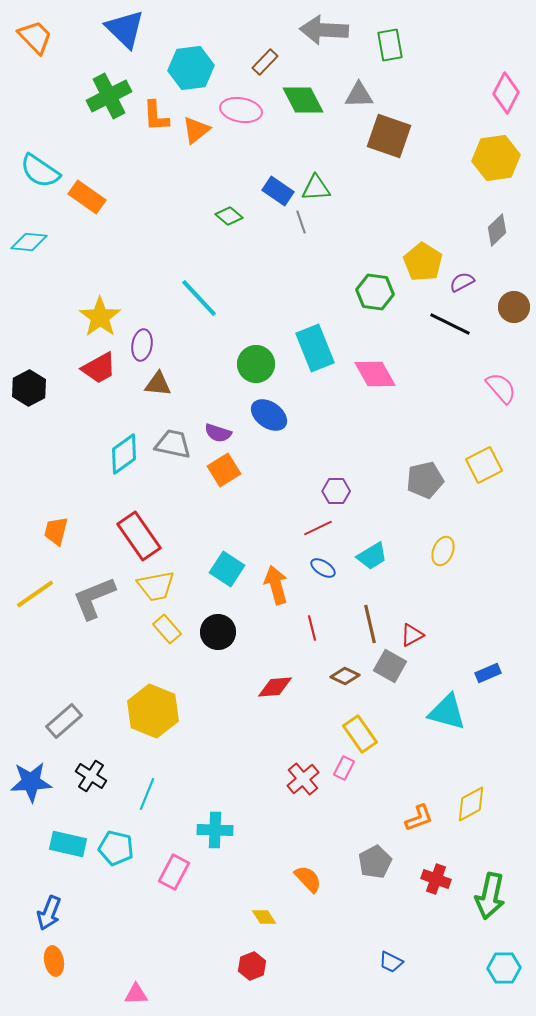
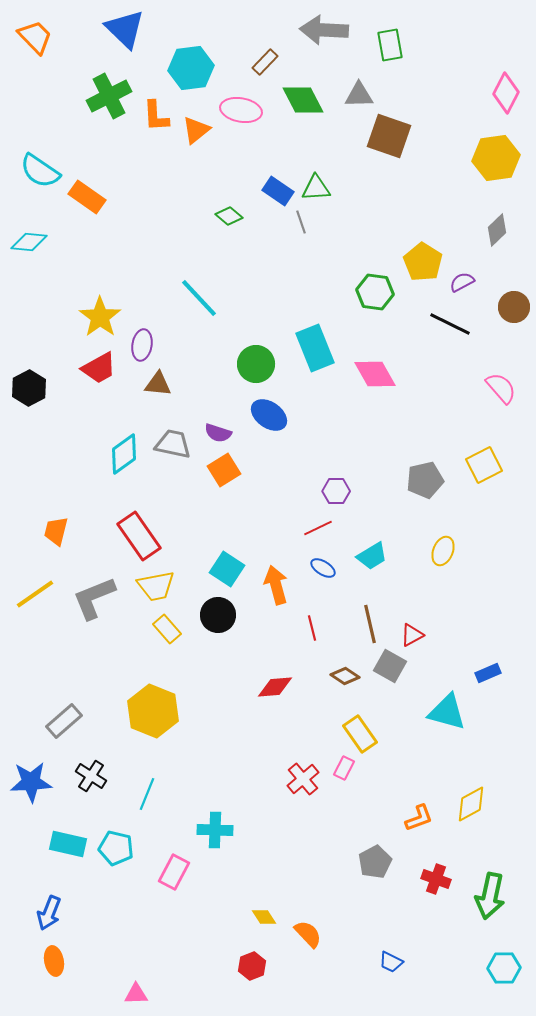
black circle at (218, 632): moved 17 px up
brown diamond at (345, 676): rotated 8 degrees clockwise
orange semicircle at (308, 879): moved 55 px down
